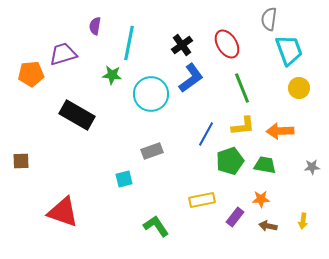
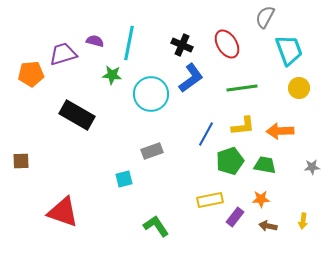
gray semicircle: moved 4 px left, 2 px up; rotated 20 degrees clockwise
purple semicircle: moved 15 px down; rotated 96 degrees clockwise
black cross: rotated 30 degrees counterclockwise
green line: rotated 76 degrees counterclockwise
yellow rectangle: moved 8 px right
